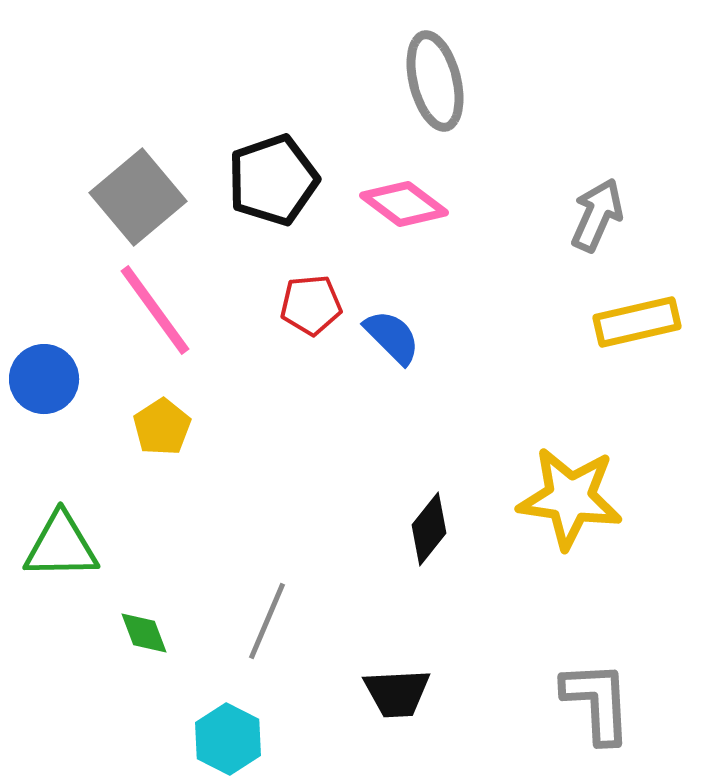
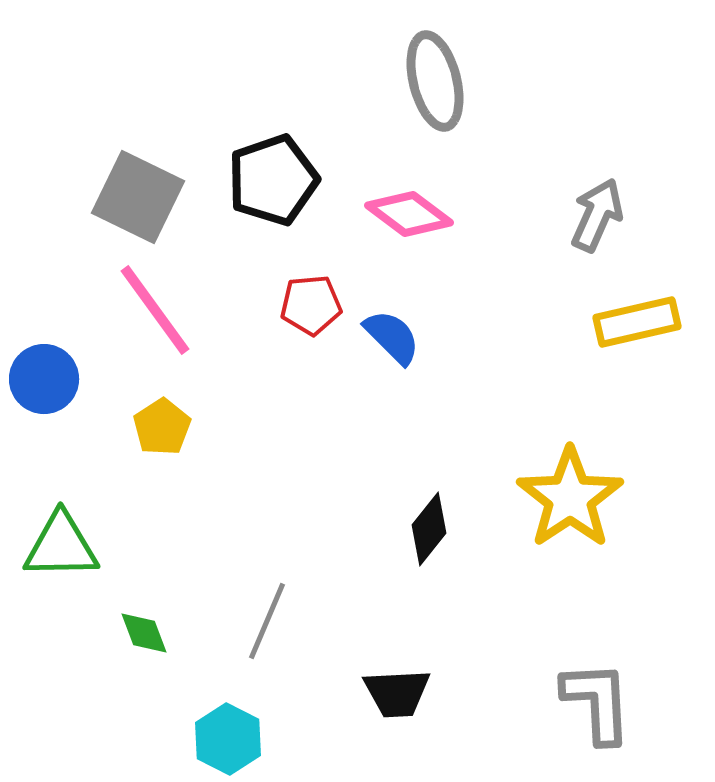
gray square: rotated 24 degrees counterclockwise
pink diamond: moved 5 px right, 10 px down
yellow star: rotated 30 degrees clockwise
